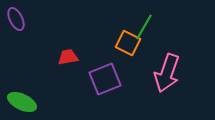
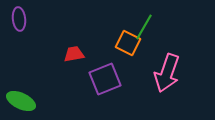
purple ellipse: moved 3 px right; rotated 20 degrees clockwise
red trapezoid: moved 6 px right, 3 px up
green ellipse: moved 1 px left, 1 px up
